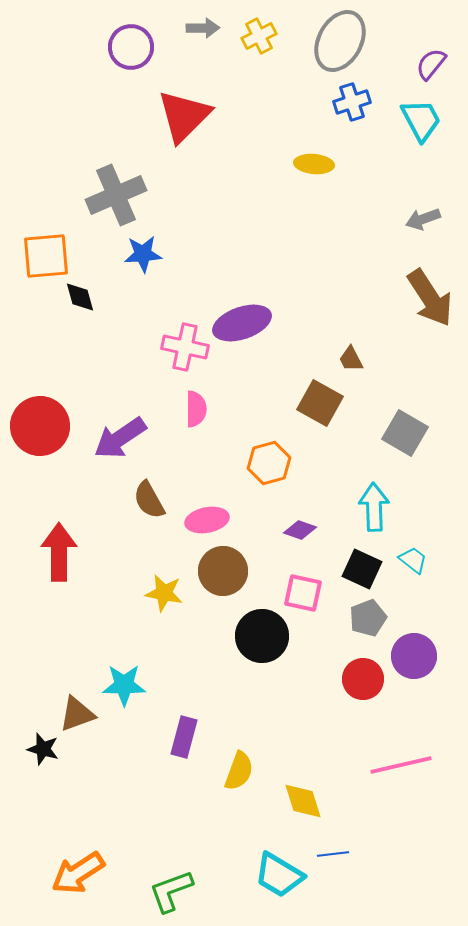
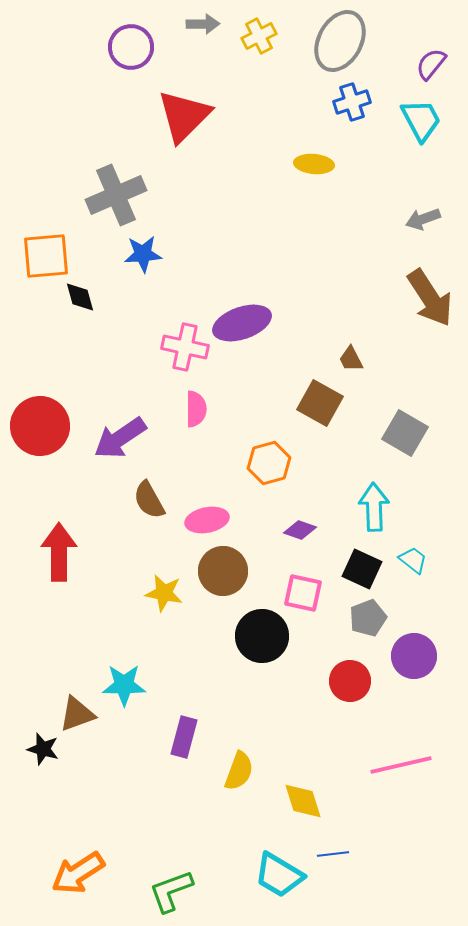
gray arrow at (203, 28): moved 4 px up
red circle at (363, 679): moved 13 px left, 2 px down
